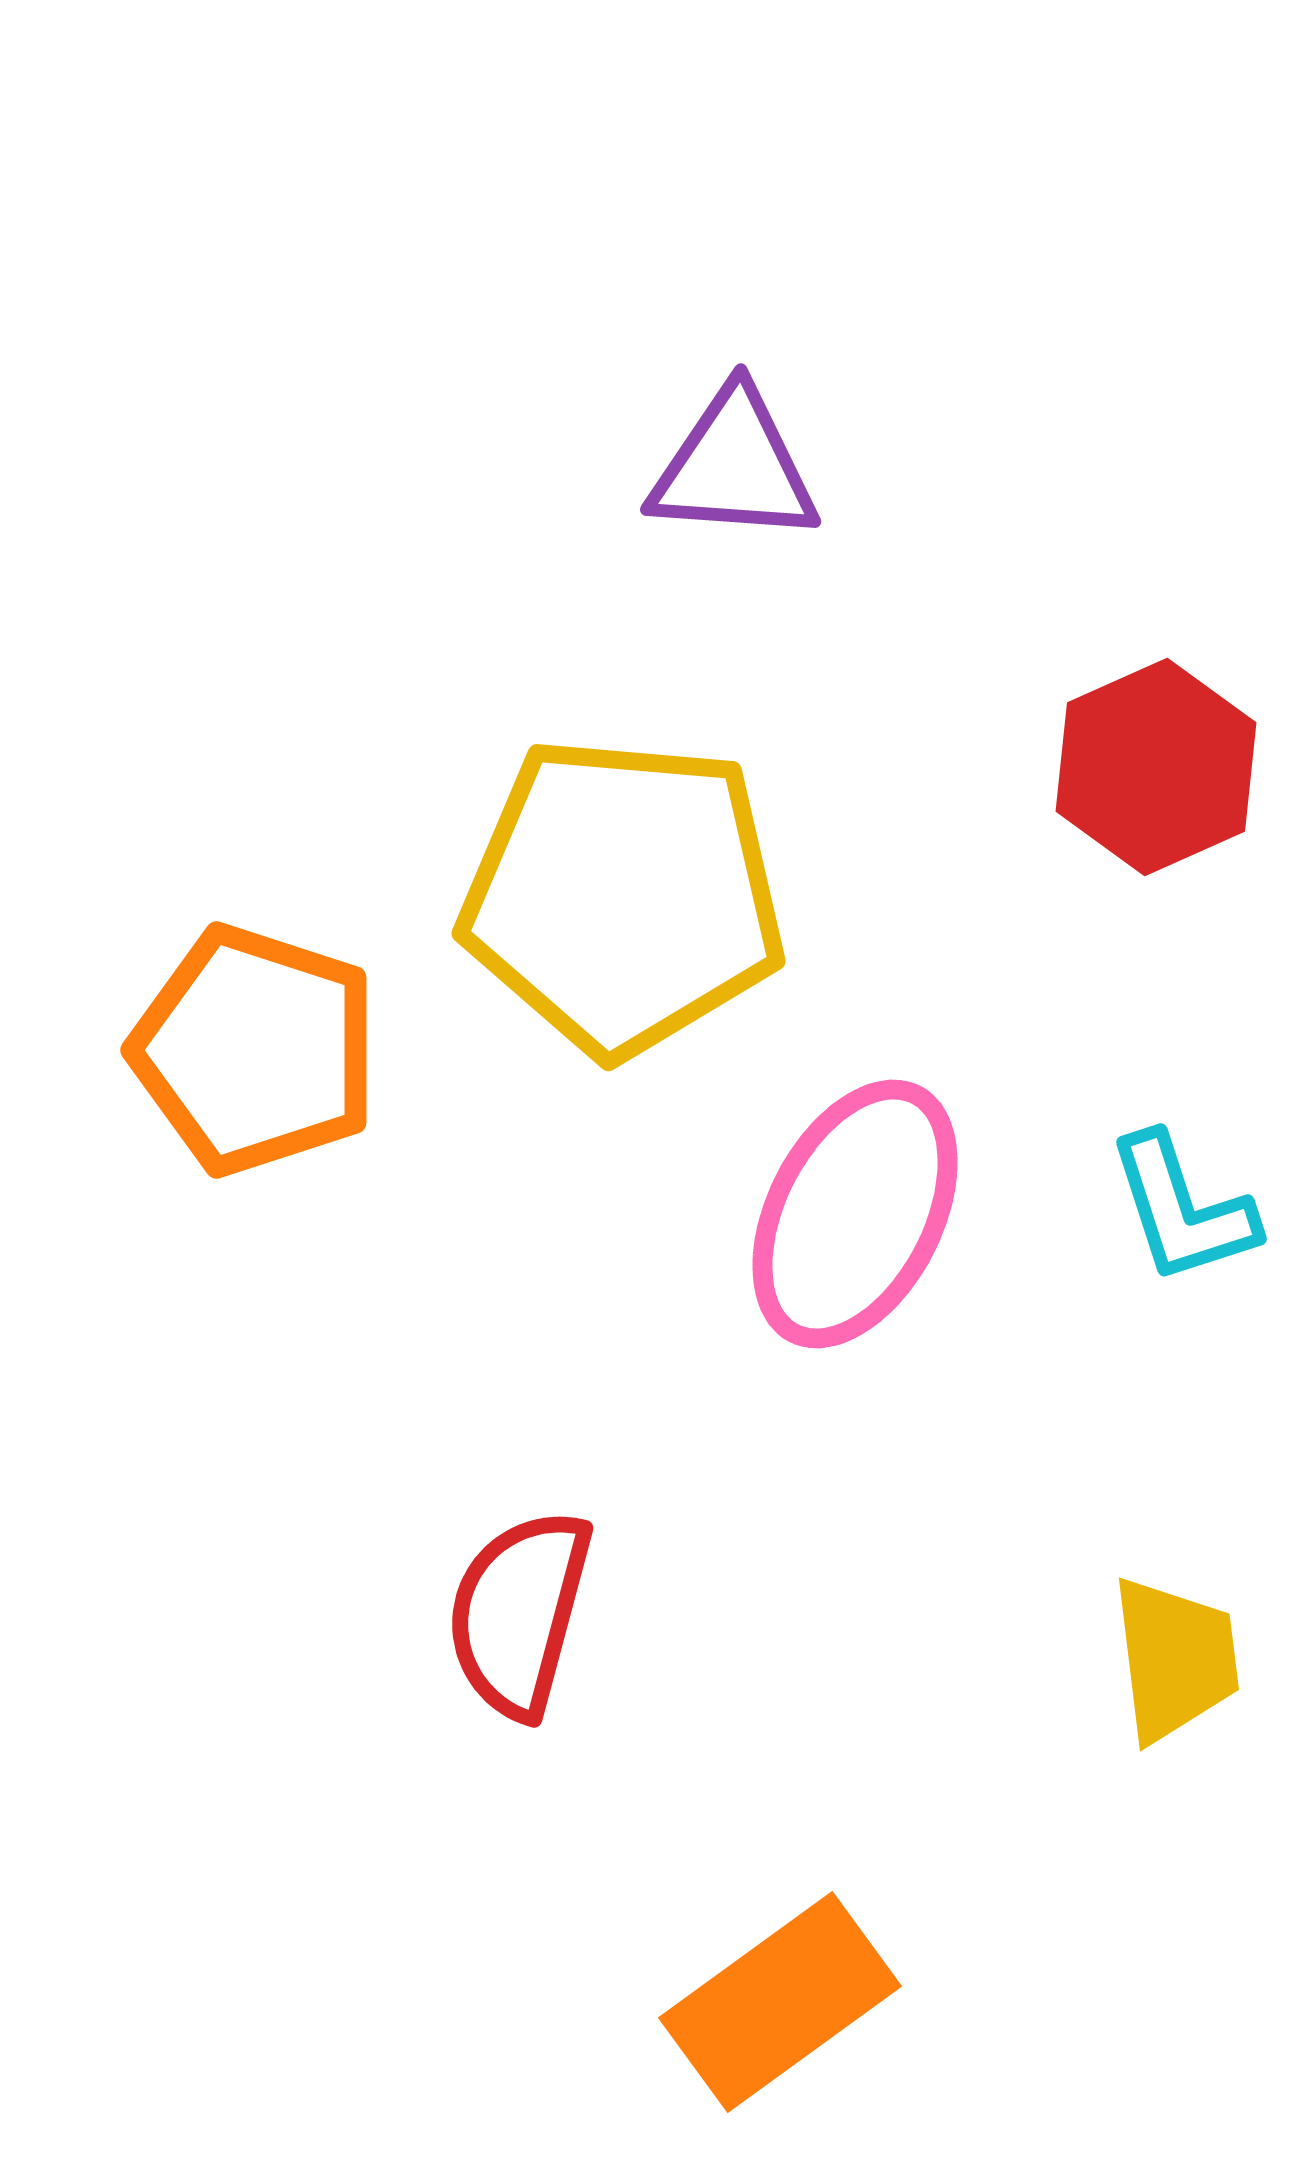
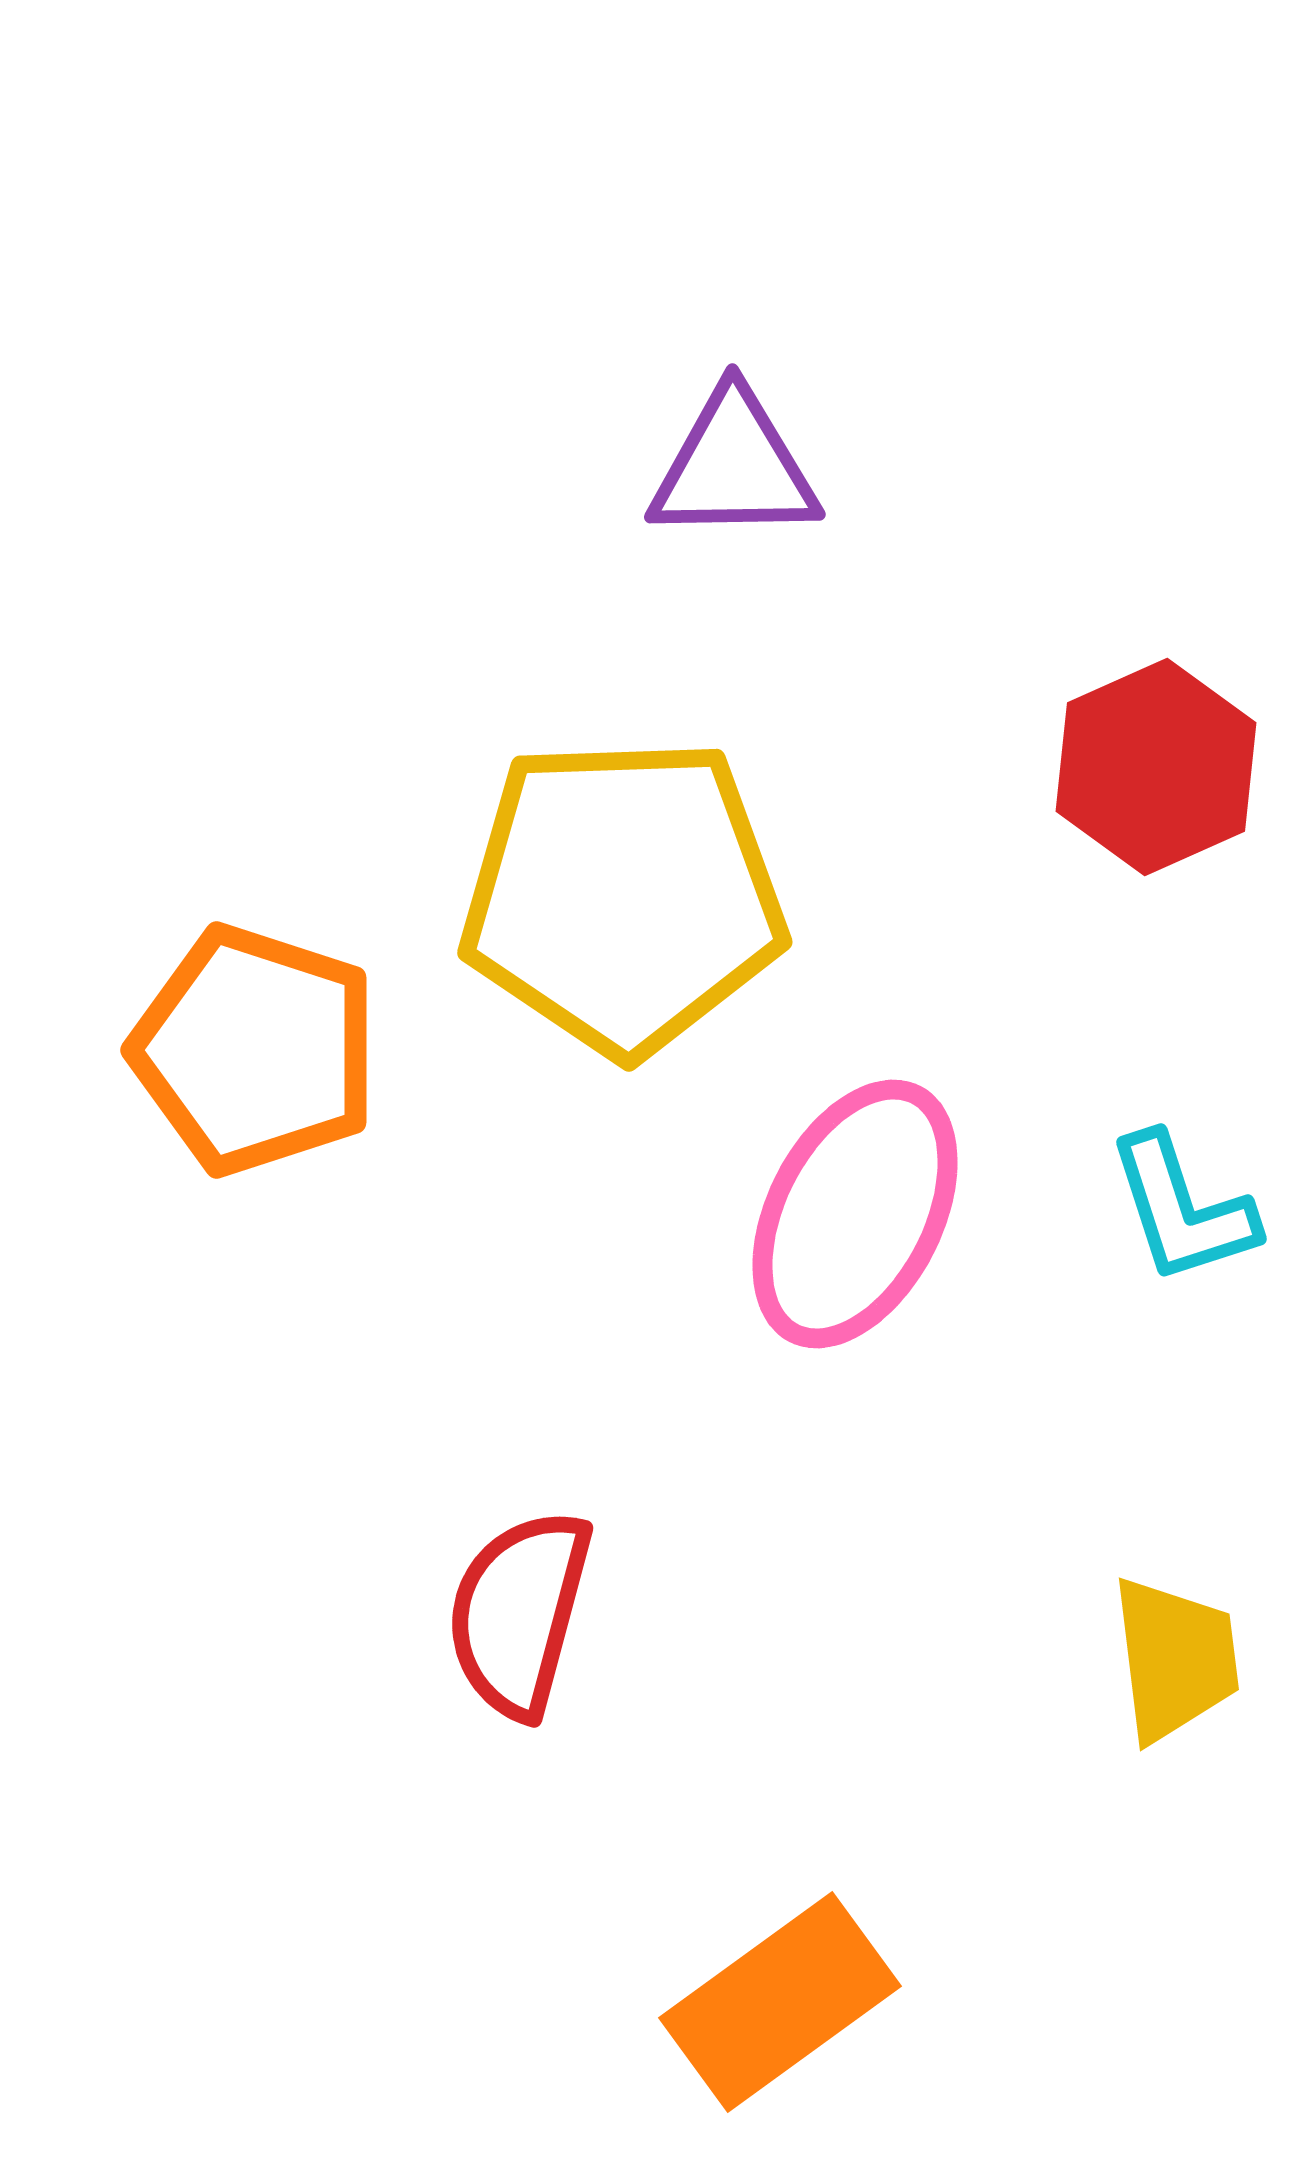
purple triangle: rotated 5 degrees counterclockwise
yellow pentagon: rotated 7 degrees counterclockwise
